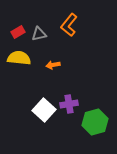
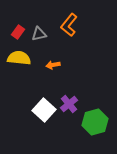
red rectangle: rotated 24 degrees counterclockwise
purple cross: rotated 30 degrees counterclockwise
